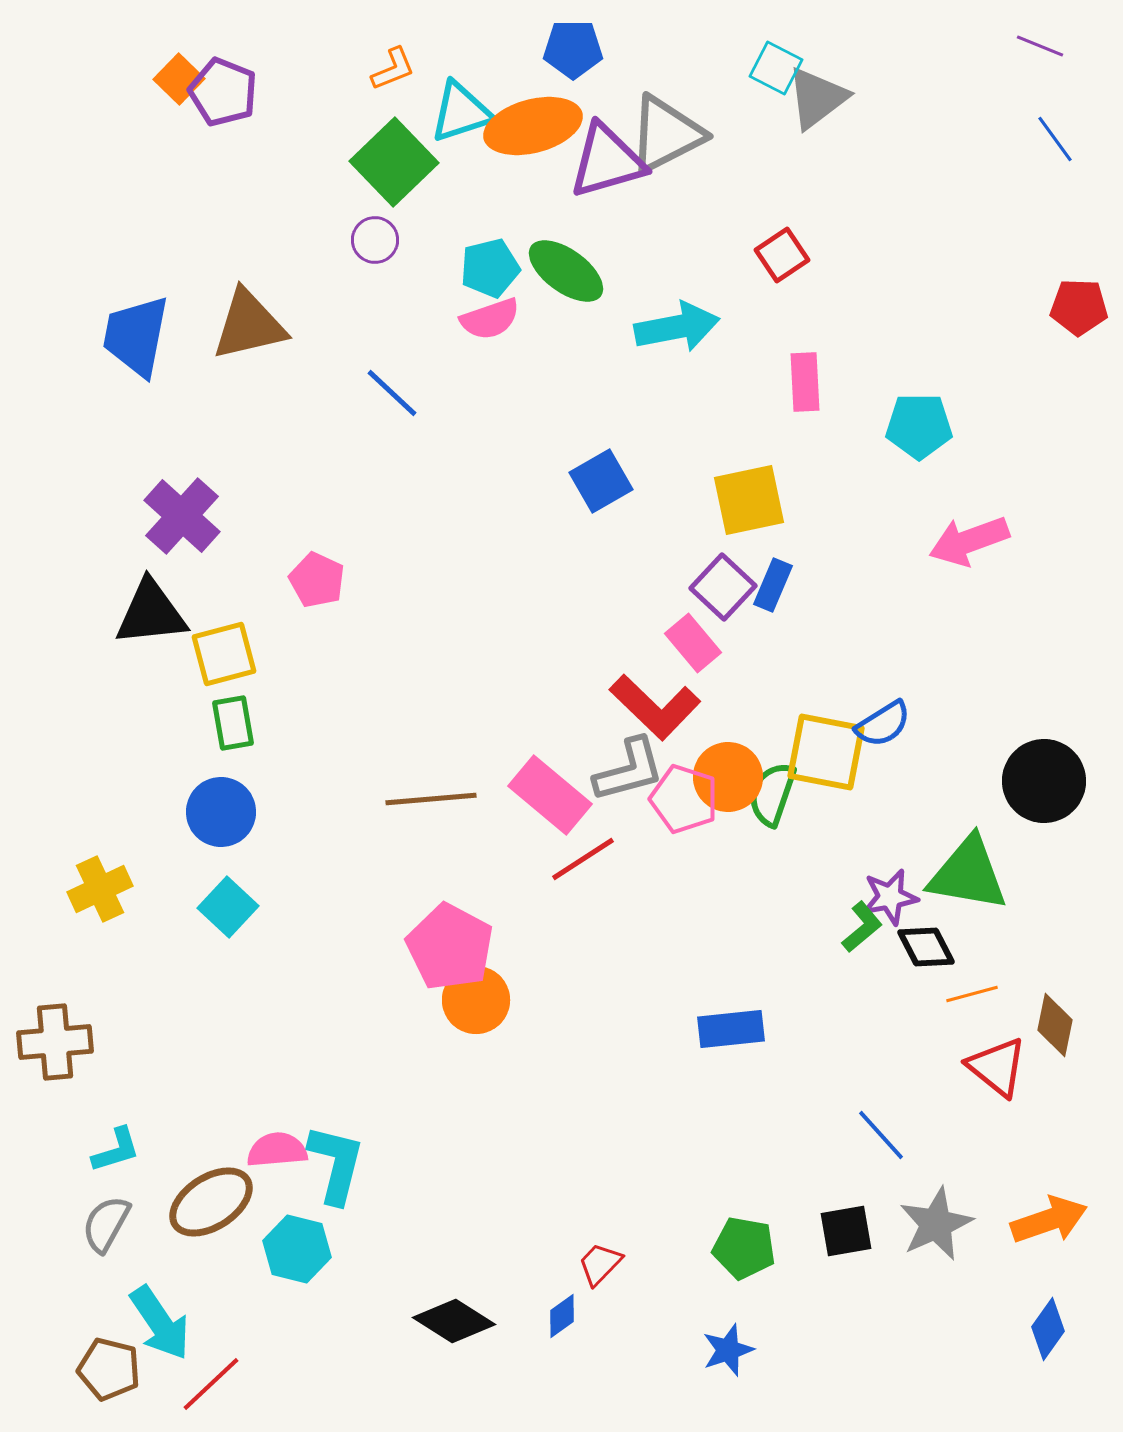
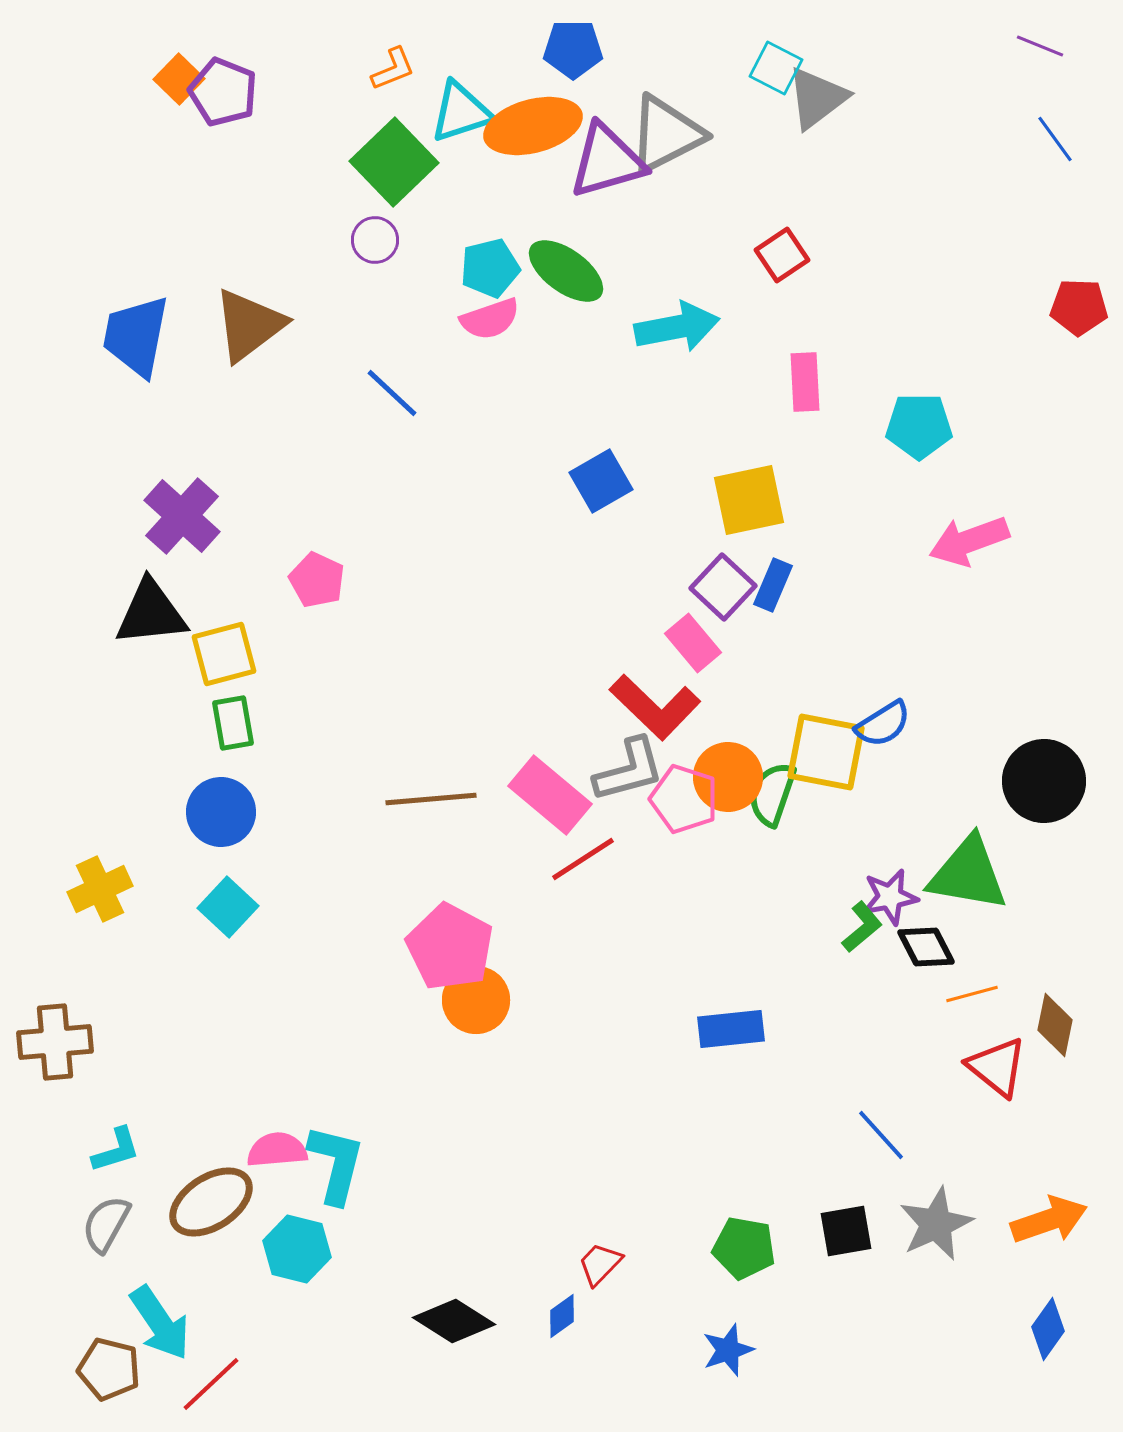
brown triangle at (249, 325): rotated 24 degrees counterclockwise
